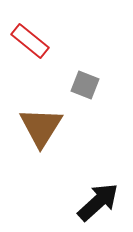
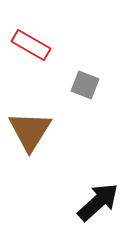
red rectangle: moved 1 px right, 4 px down; rotated 9 degrees counterclockwise
brown triangle: moved 11 px left, 4 px down
